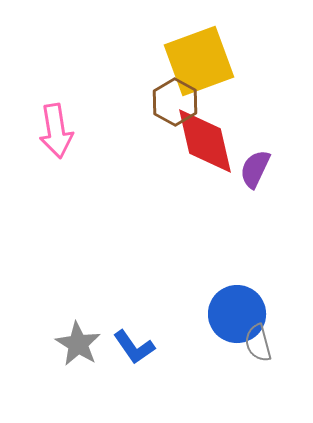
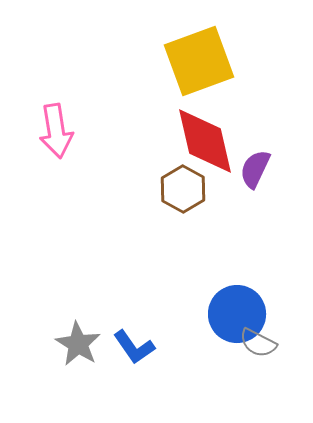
brown hexagon: moved 8 px right, 87 px down
gray semicircle: rotated 48 degrees counterclockwise
